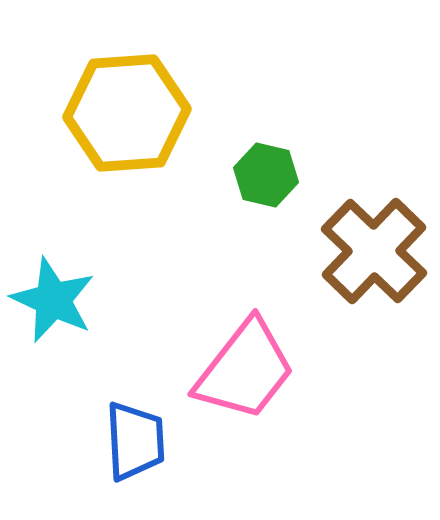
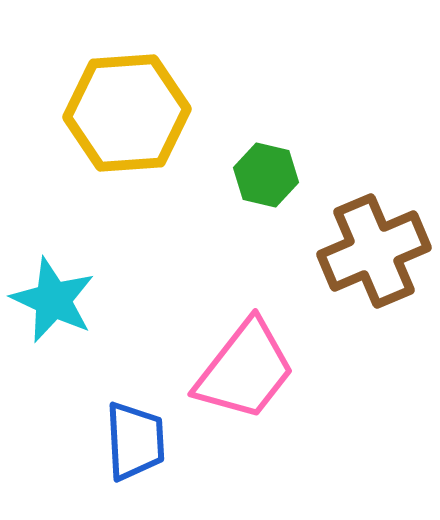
brown cross: rotated 23 degrees clockwise
